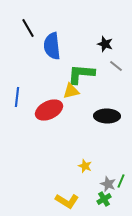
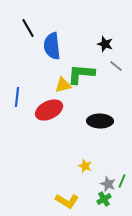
yellow triangle: moved 8 px left, 6 px up
black ellipse: moved 7 px left, 5 px down
green line: moved 1 px right
